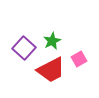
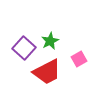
green star: moved 2 px left
red trapezoid: moved 4 px left, 2 px down
